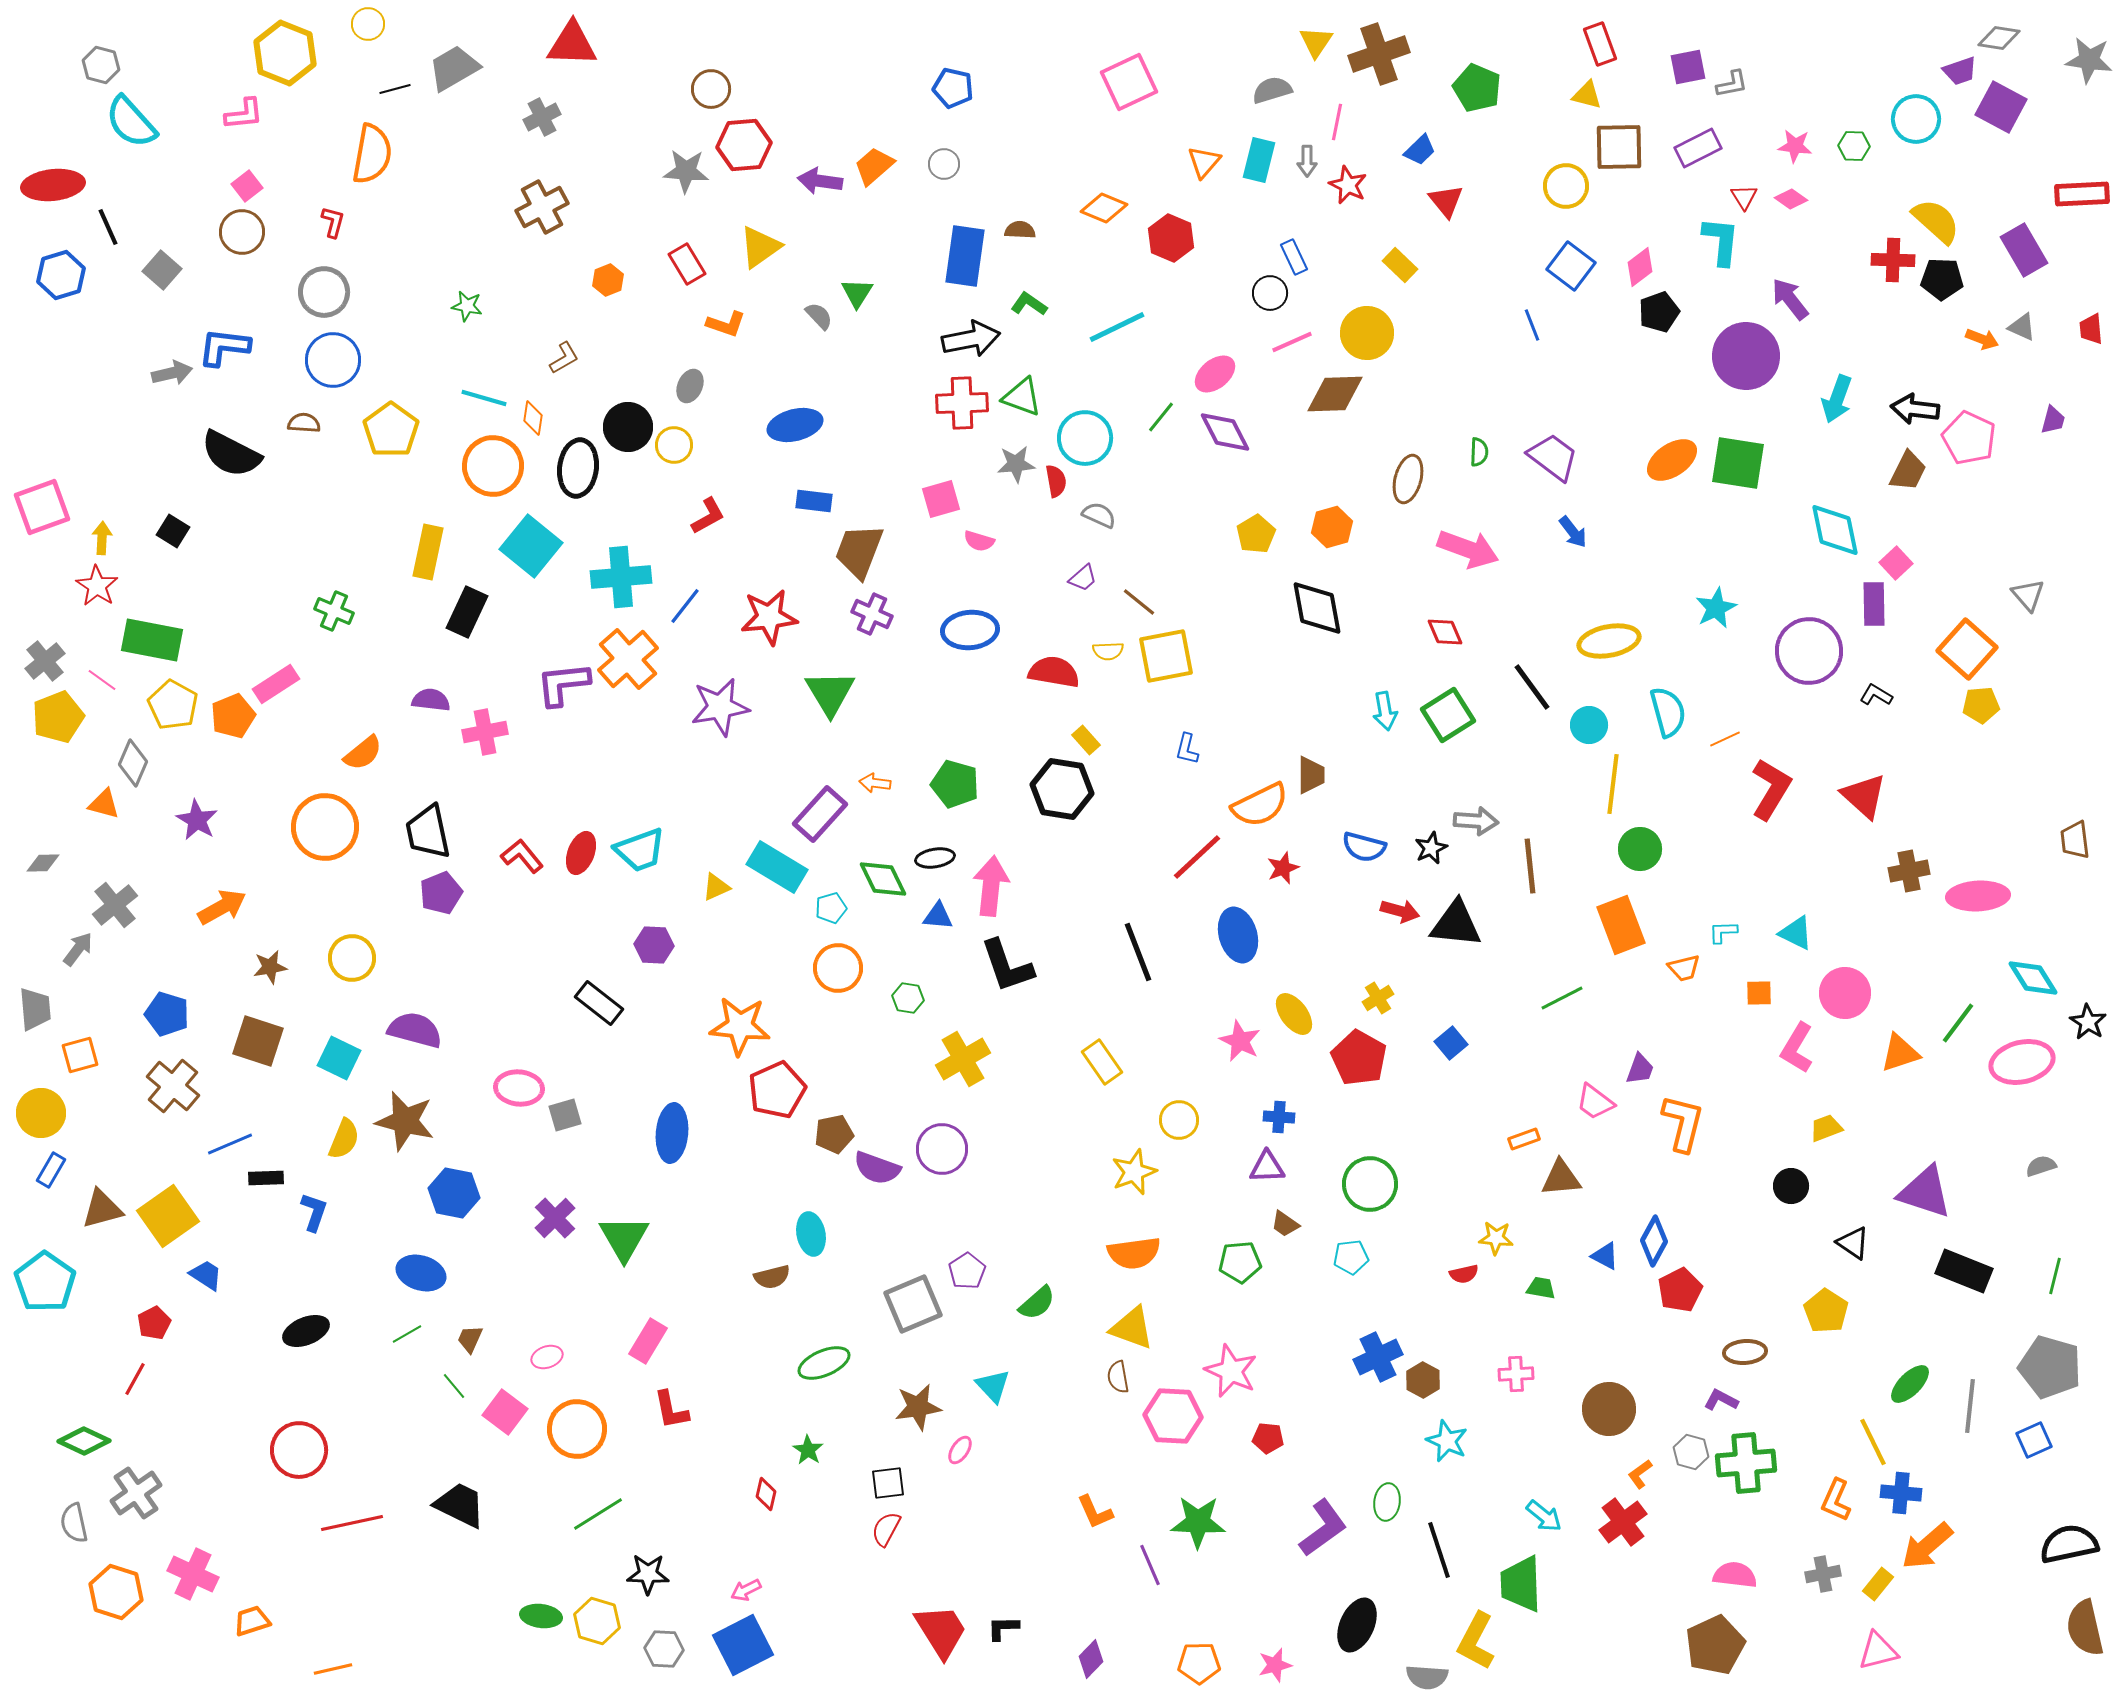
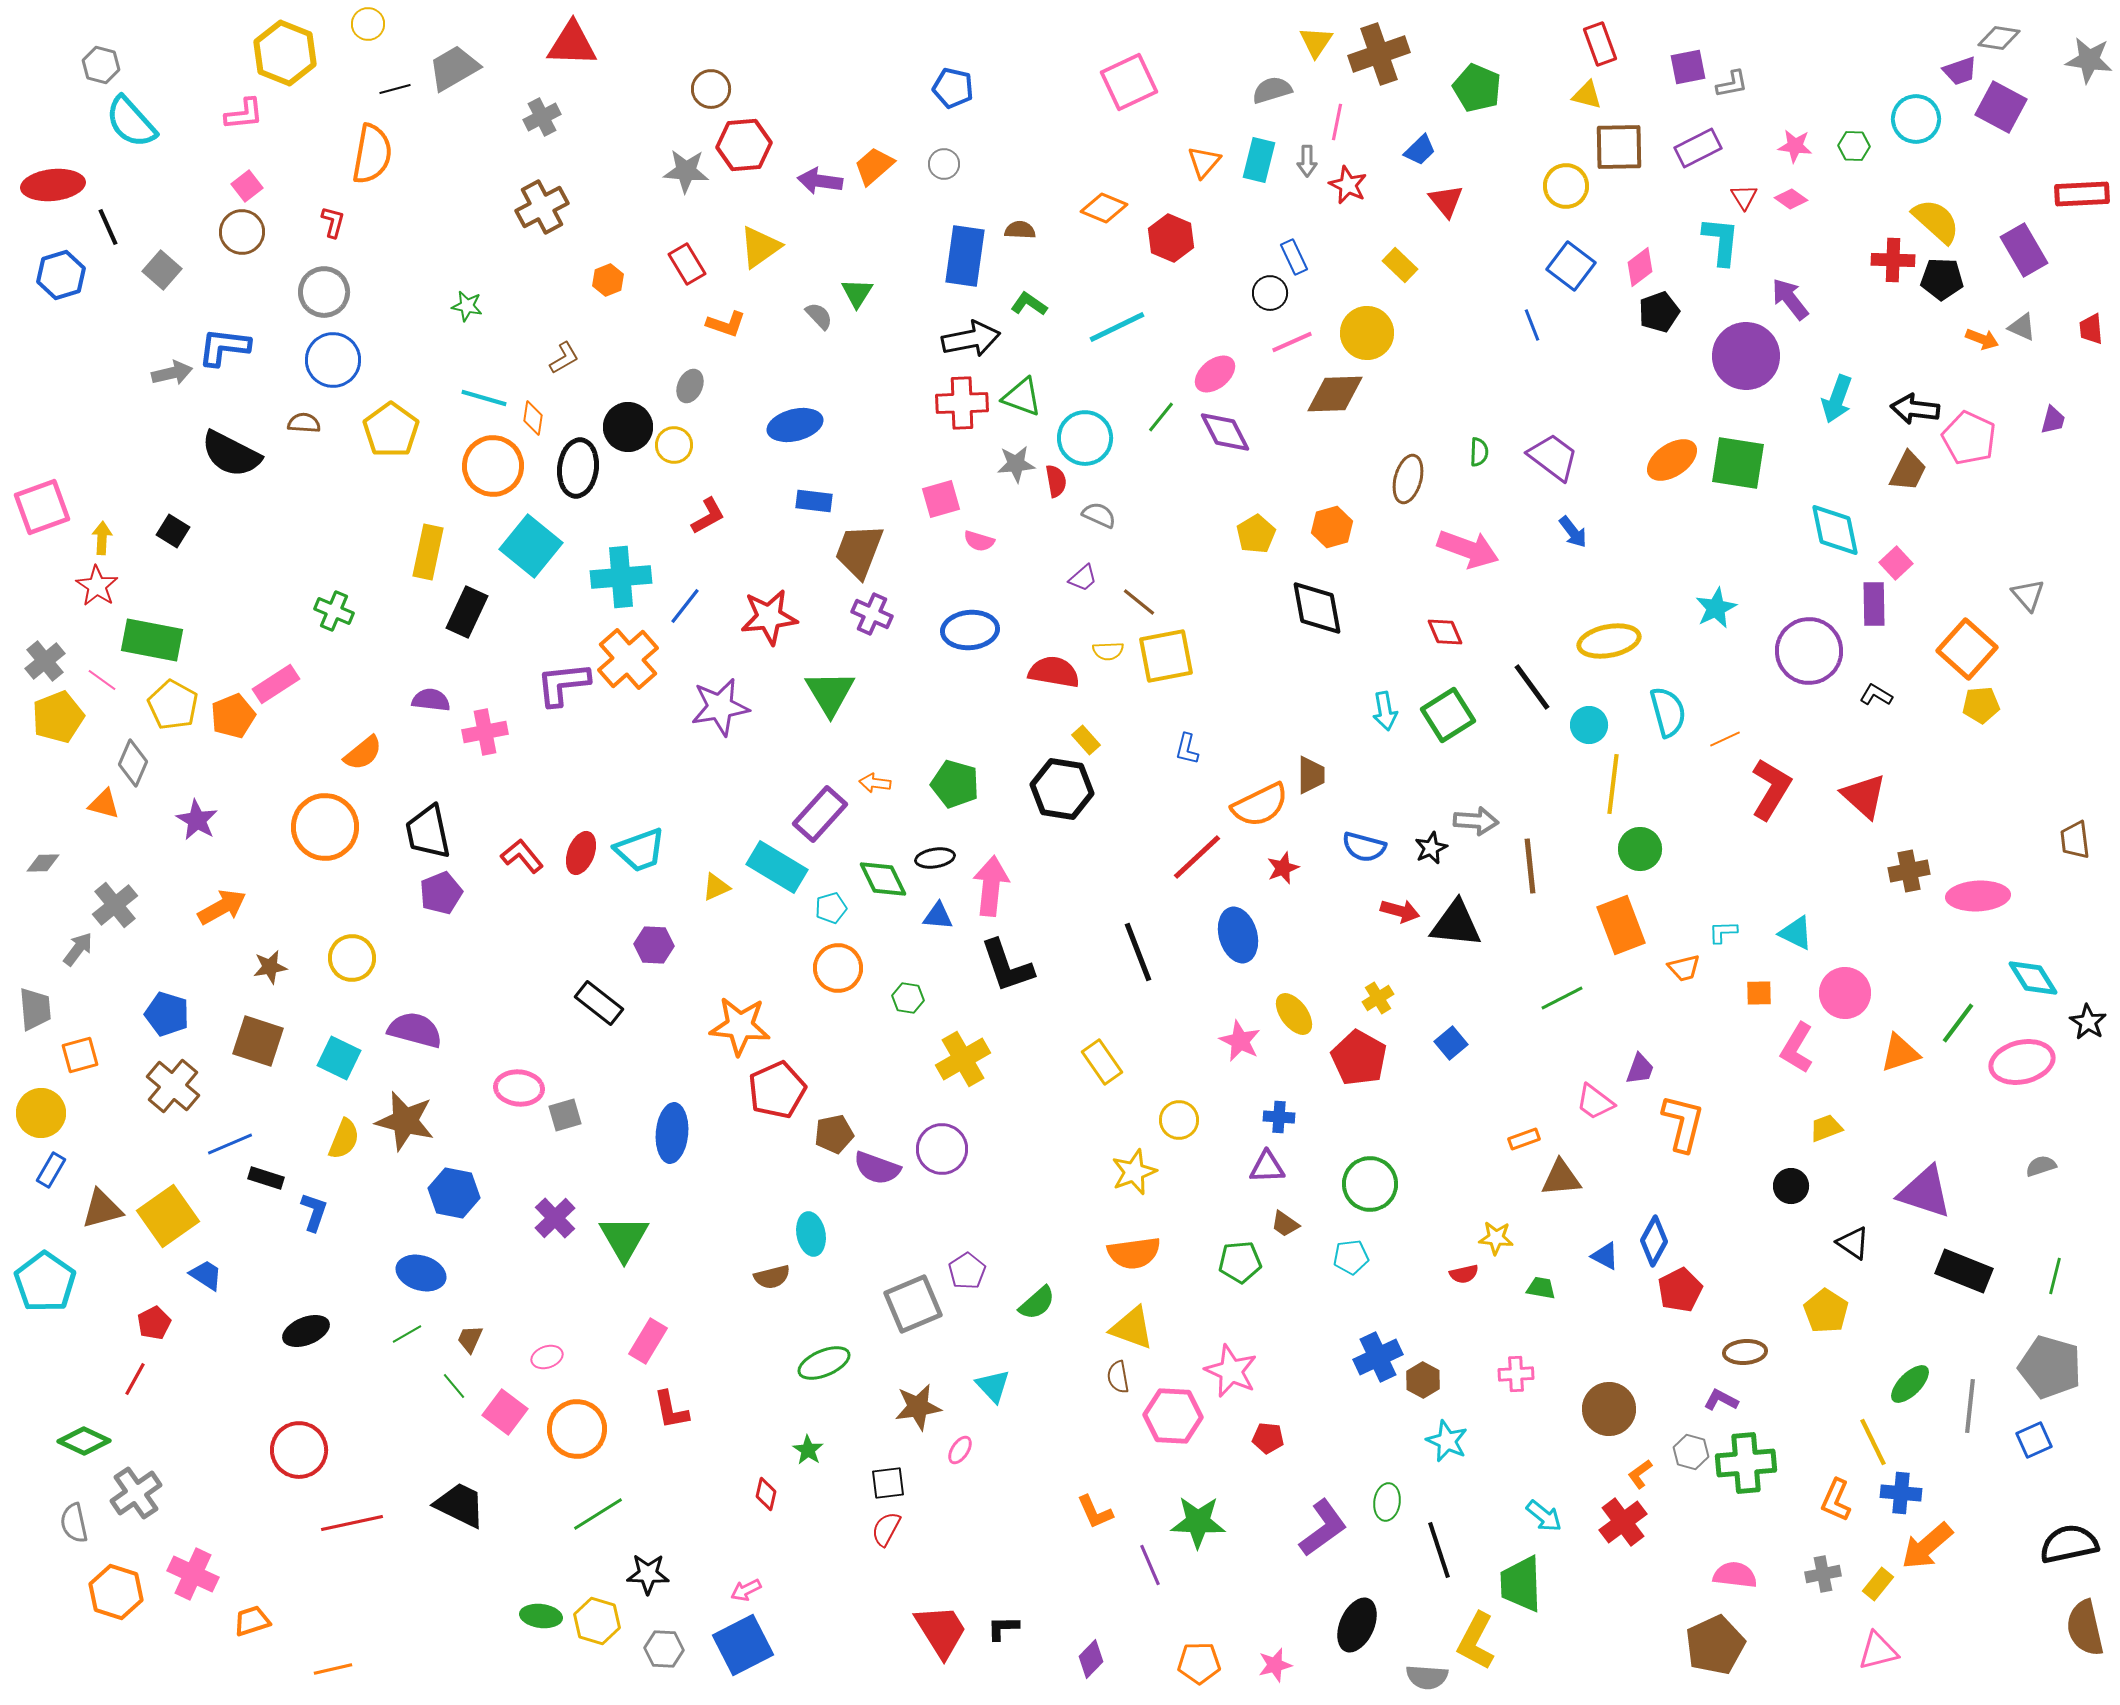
black rectangle at (266, 1178): rotated 20 degrees clockwise
